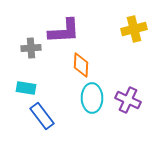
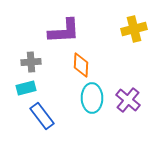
gray cross: moved 14 px down
cyan rectangle: rotated 24 degrees counterclockwise
purple cross: rotated 15 degrees clockwise
